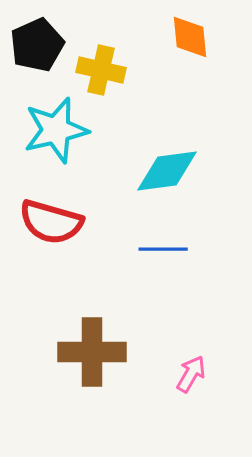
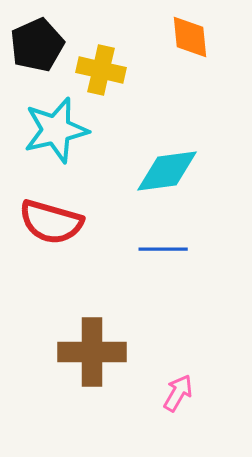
pink arrow: moved 13 px left, 19 px down
